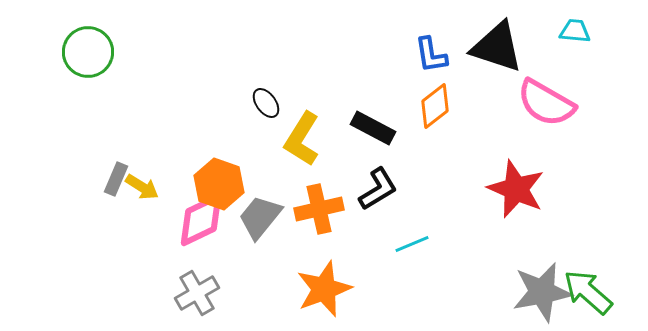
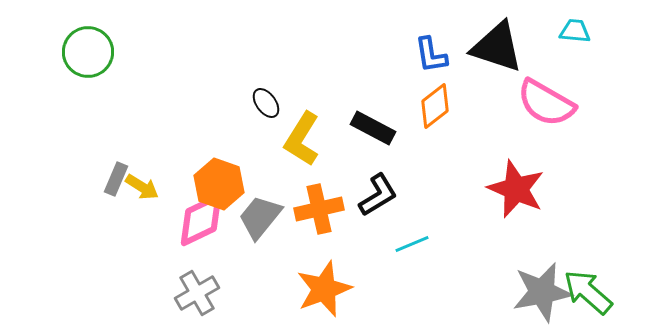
black L-shape: moved 6 px down
